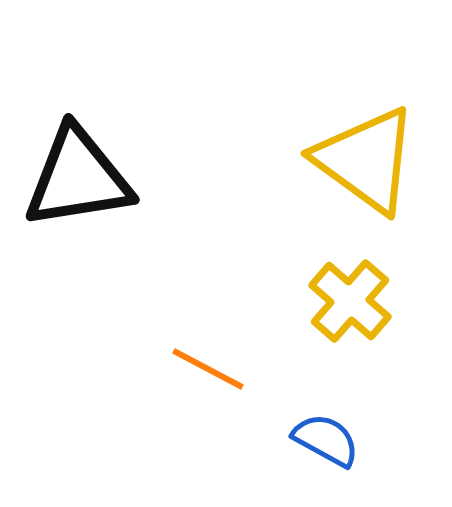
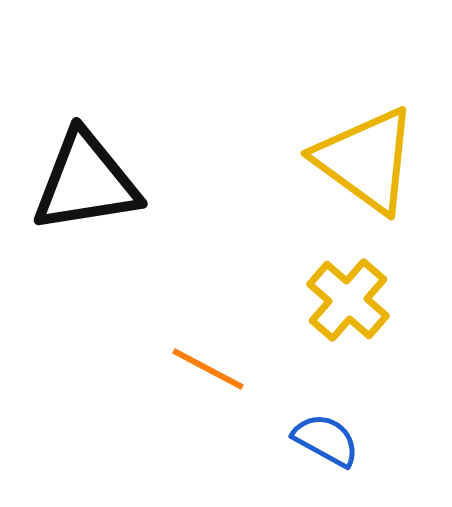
black triangle: moved 8 px right, 4 px down
yellow cross: moved 2 px left, 1 px up
